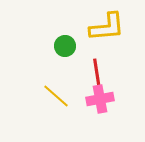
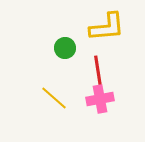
green circle: moved 2 px down
red line: moved 1 px right, 3 px up
yellow line: moved 2 px left, 2 px down
